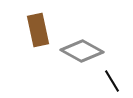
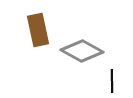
black line: rotated 30 degrees clockwise
